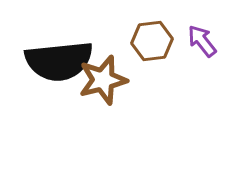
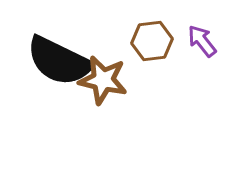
black semicircle: rotated 32 degrees clockwise
brown star: rotated 27 degrees clockwise
